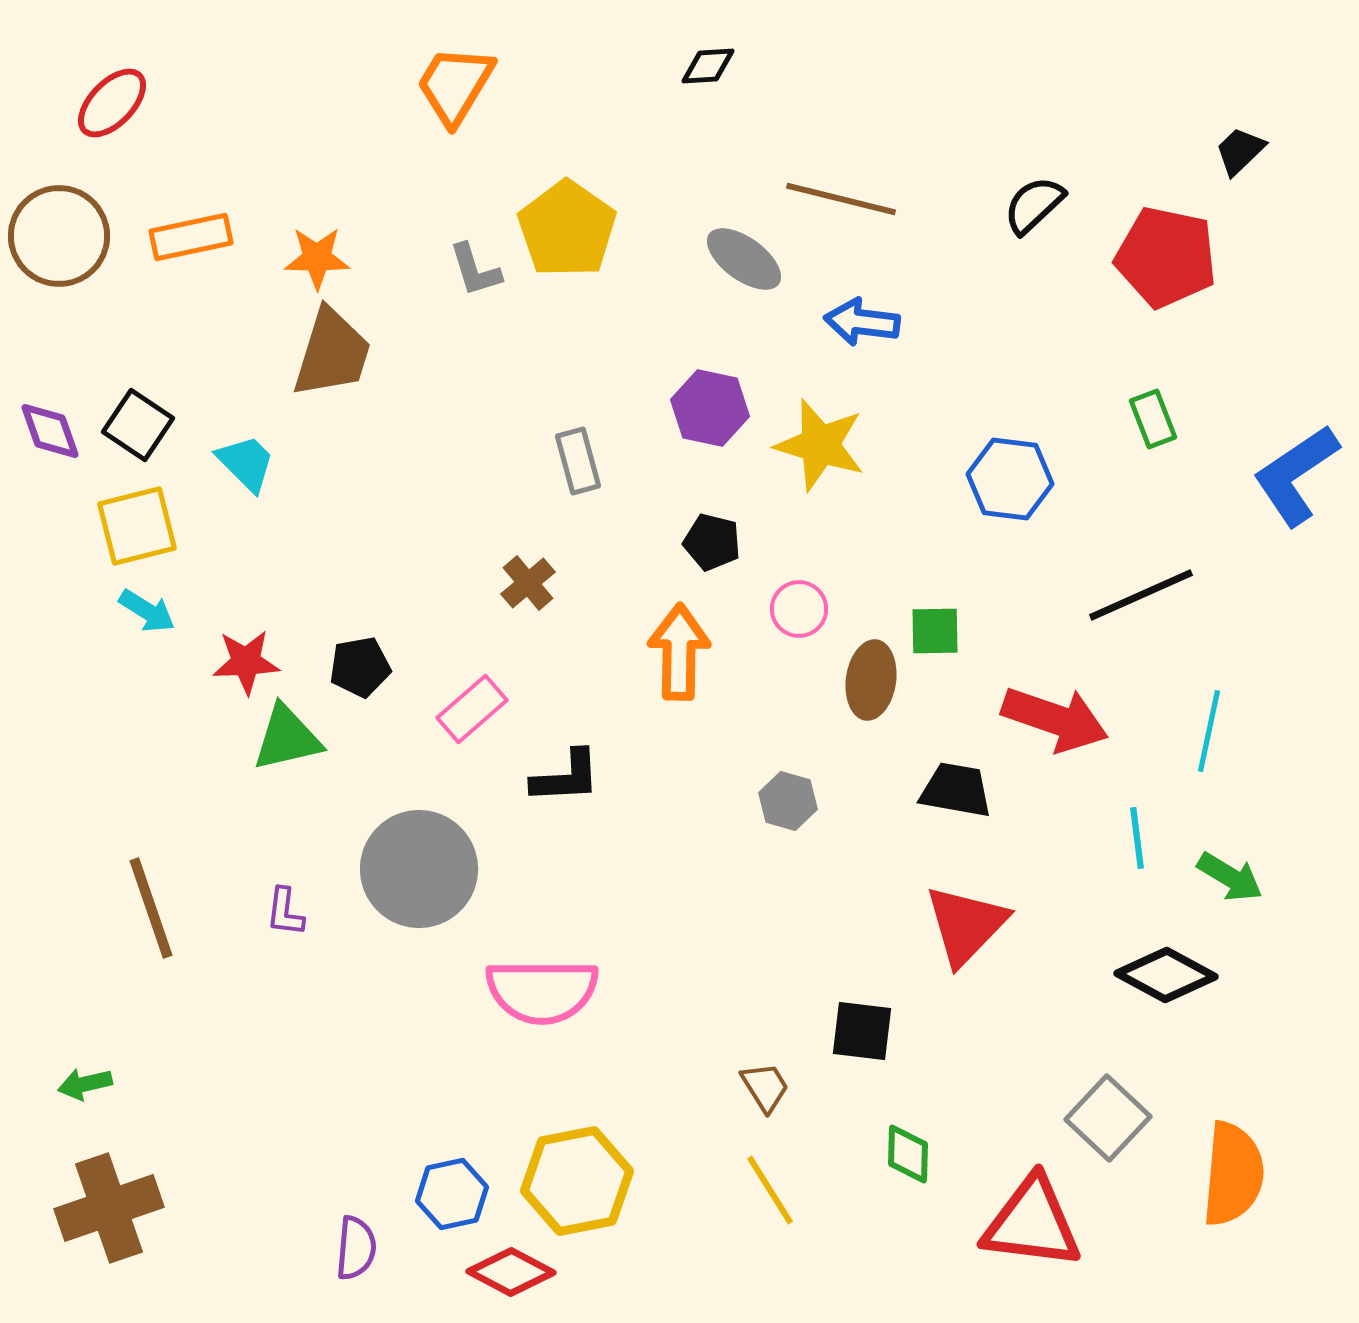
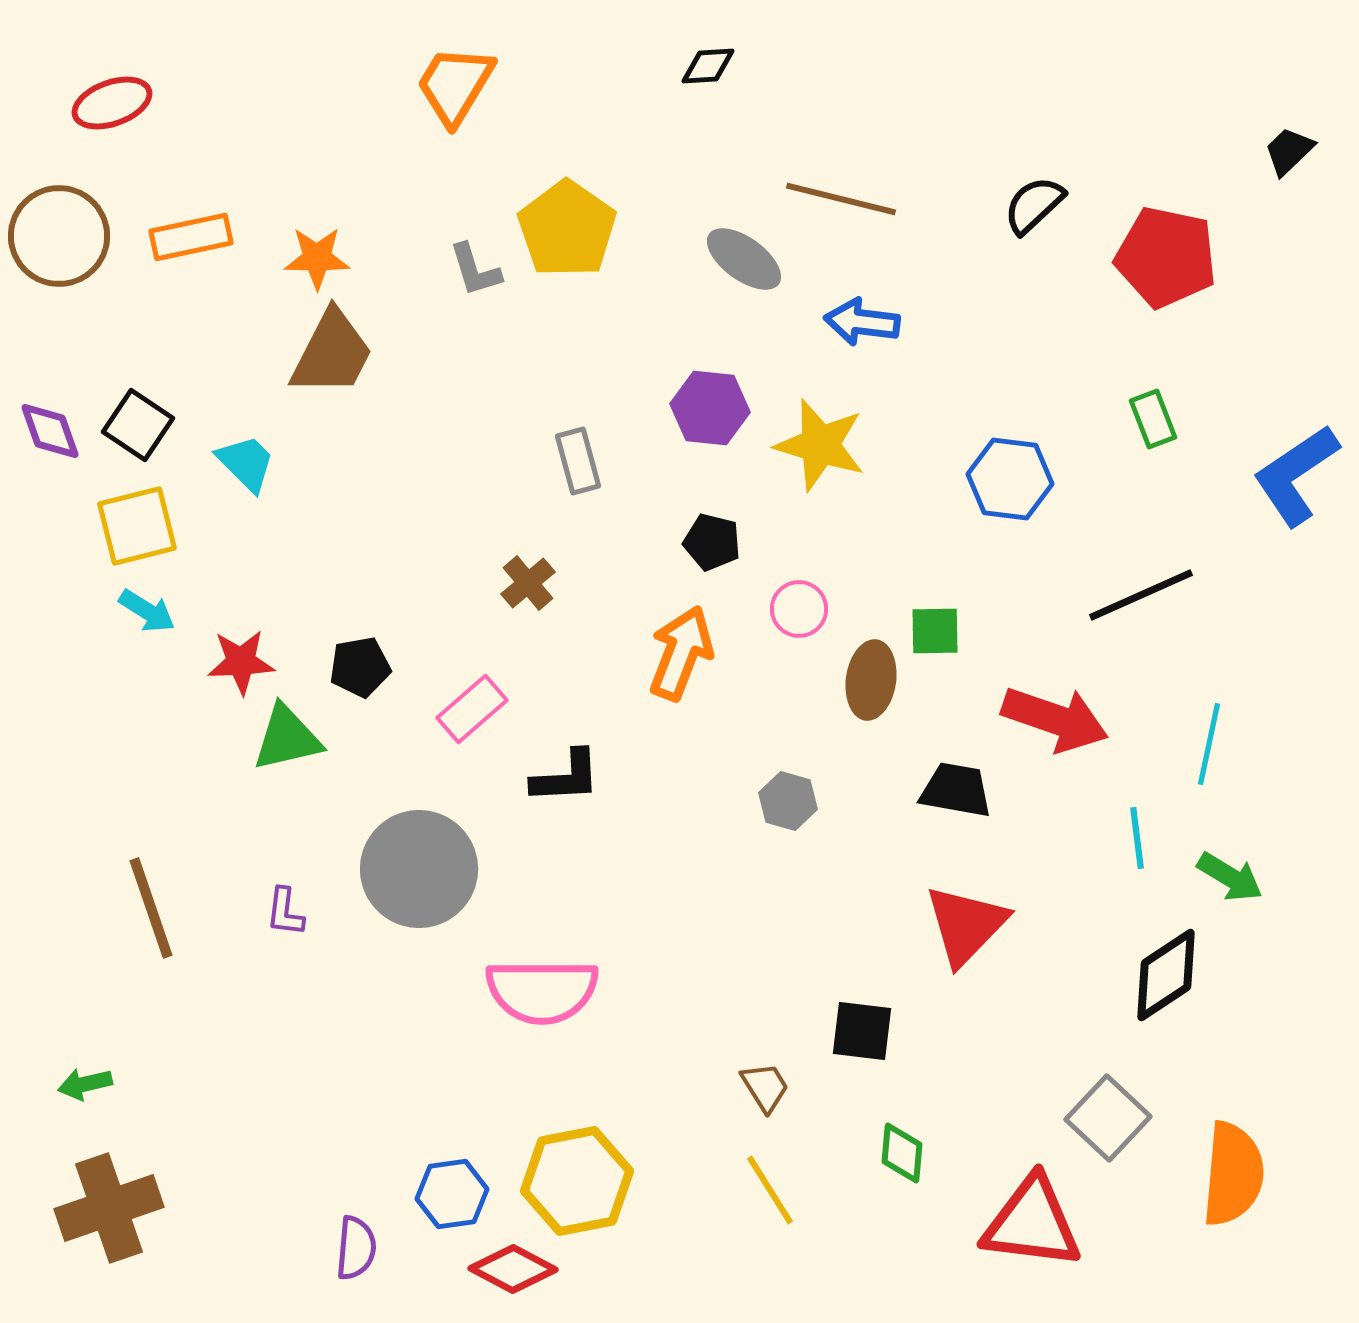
red ellipse at (112, 103): rotated 26 degrees clockwise
black trapezoid at (1240, 151): moved 49 px right
brown trapezoid at (332, 353): rotated 10 degrees clockwise
purple hexagon at (710, 408): rotated 6 degrees counterclockwise
orange arrow at (679, 652): moved 2 px right, 1 px down; rotated 20 degrees clockwise
red star at (246, 662): moved 5 px left
cyan line at (1209, 731): moved 13 px down
black diamond at (1166, 975): rotated 62 degrees counterclockwise
green diamond at (908, 1154): moved 6 px left, 1 px up; rotated 4 degrees clockwise
blue hexagon at (452, 1194): rotated 4 degrees clockwise
red diamond at (511, 1272): moved 2 px right, 3 px up
